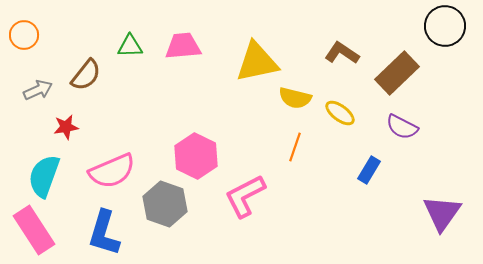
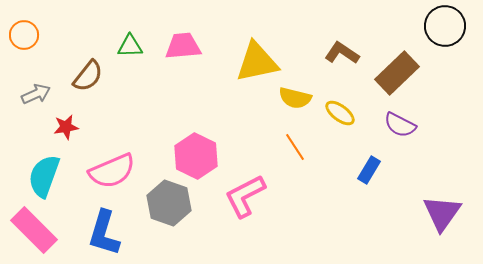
brown semicircle: moved 2 px right, 1 px down
gray arrow: moved 2 px left, 4 px down
purple semicircle: moved 2 px left, 2 px up
orange line: rotated 52 degrees counterclockwise
gray hexagon: moved 4 px right, 1 px up
pink rectangle: rotated 12 degrees counterclockwise
